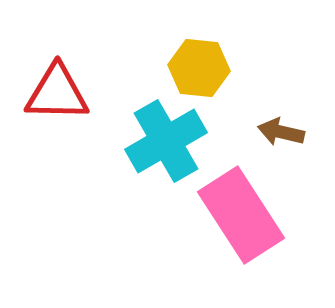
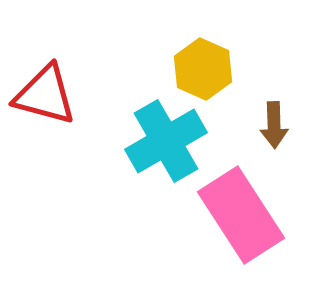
yellow hexagon: moved 4 px right, 1 px down; rotated 18 degrees clockwise
red triangle: moved 12 px left, 2 px down; rotated 14 degrees clockwise
brown arrow: moved 7 px left, 7 px up; rotated 105 degrees counterclockwise
